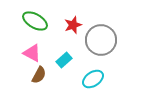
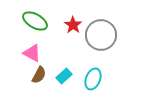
red star: rotated 18 degrees counterclockwise
gray circle: moved 5 px up
cyan rectangle: moved 16 px down
cyan ellipse: rotated 35 degrees counterclockwise
